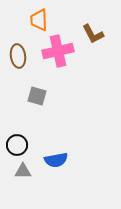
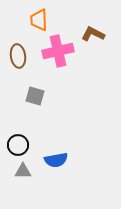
brown L-shape: rotated 145 degrees clockwise
gray square: moved 2 px left
black circle: moved 1 px right
